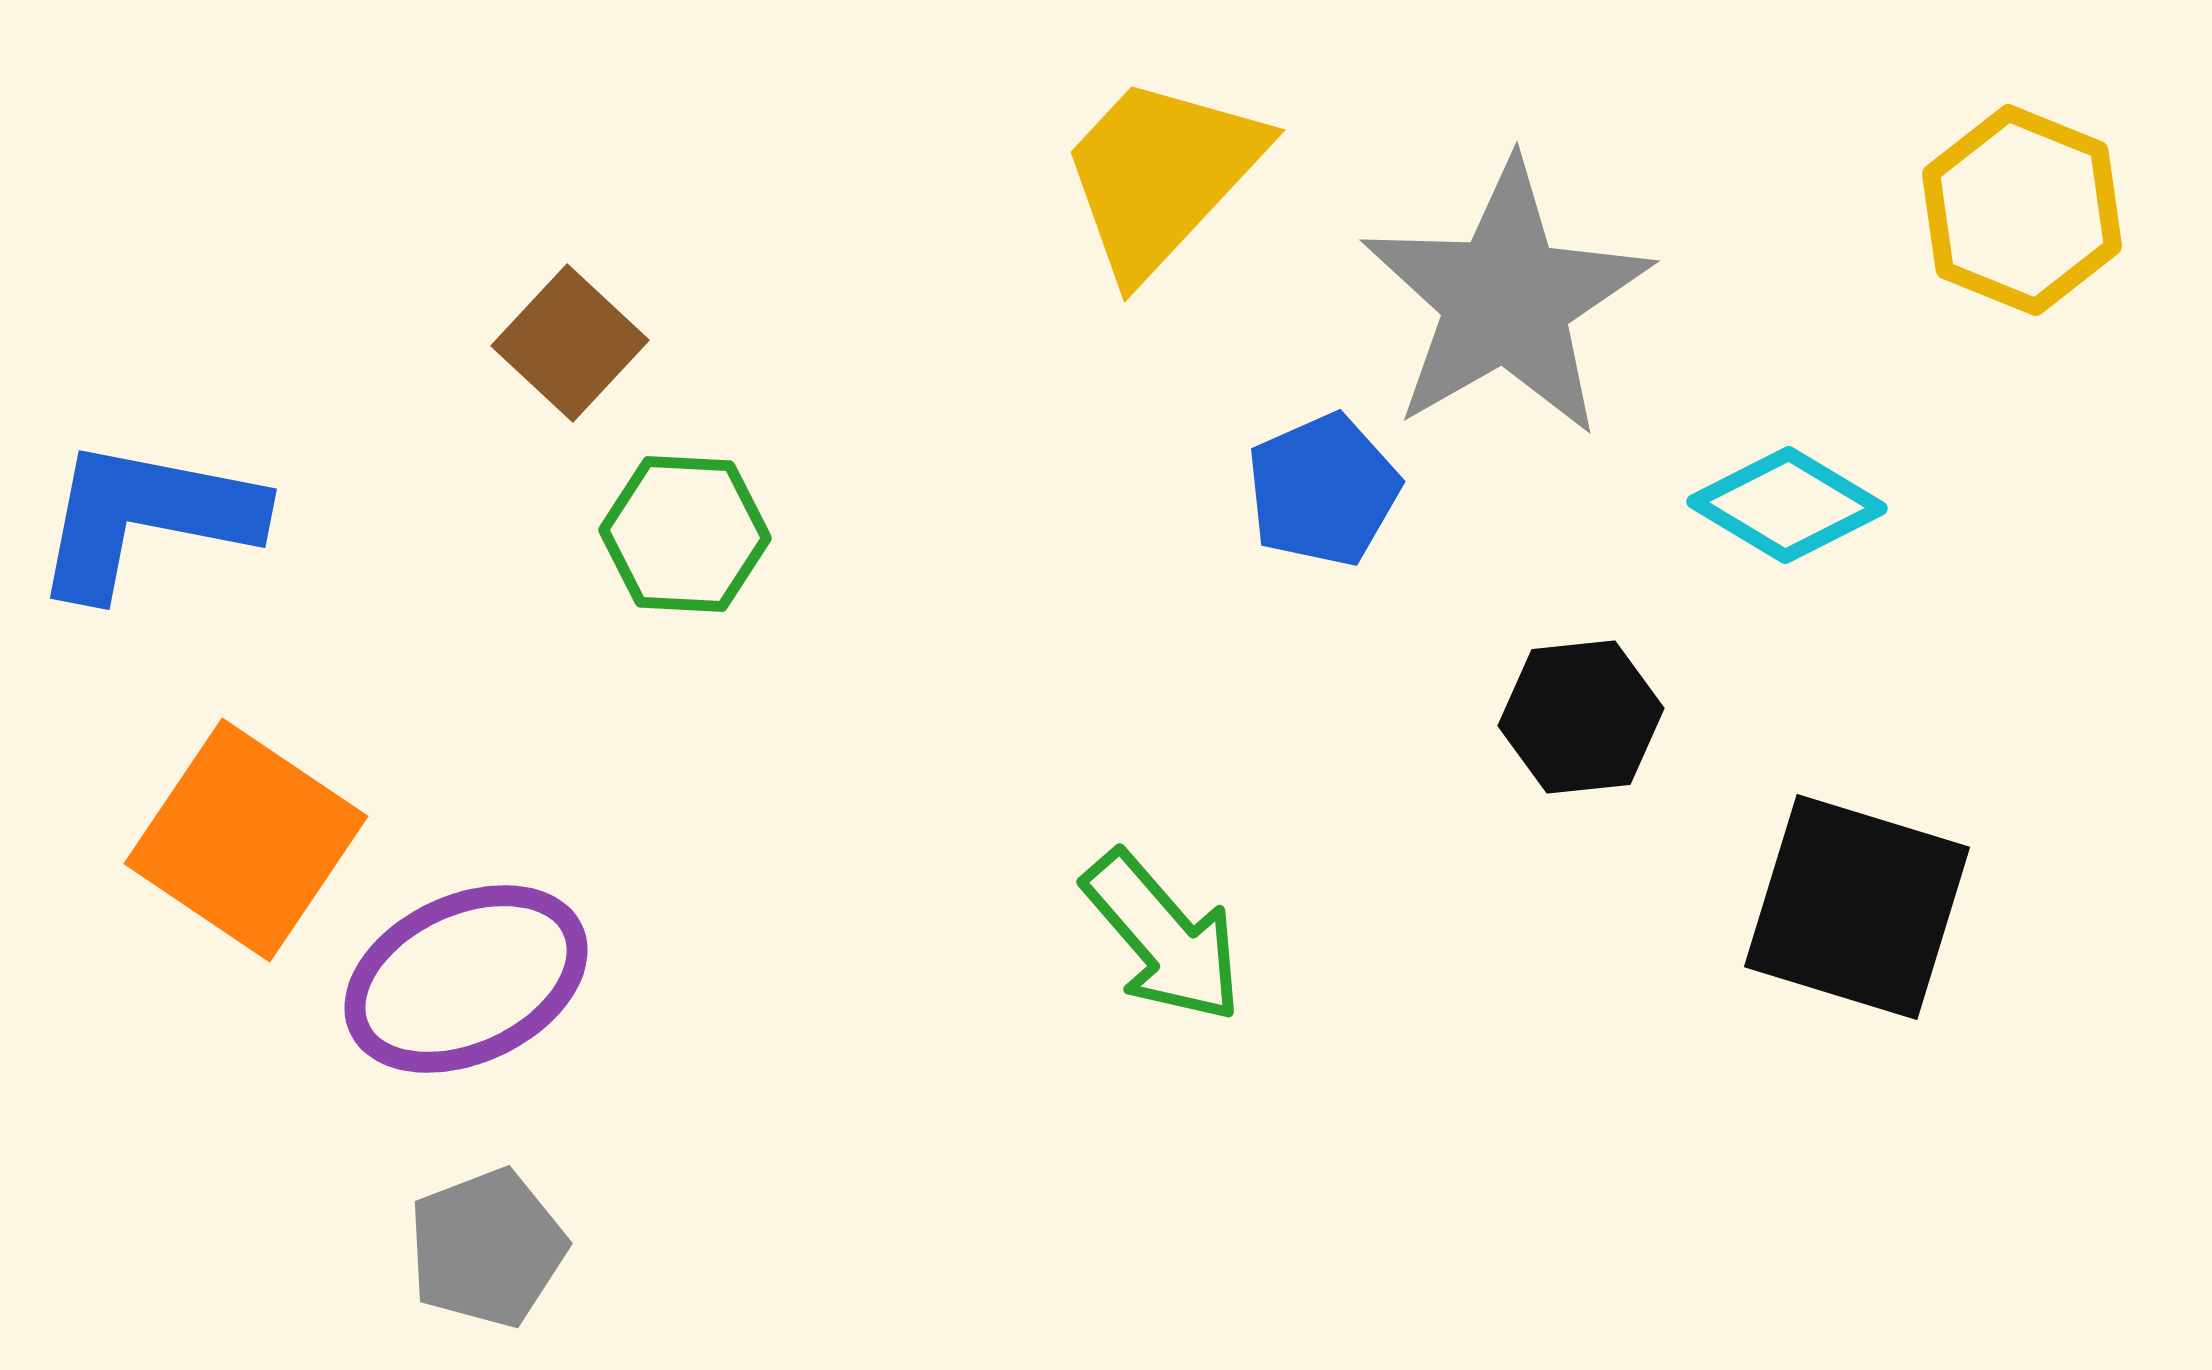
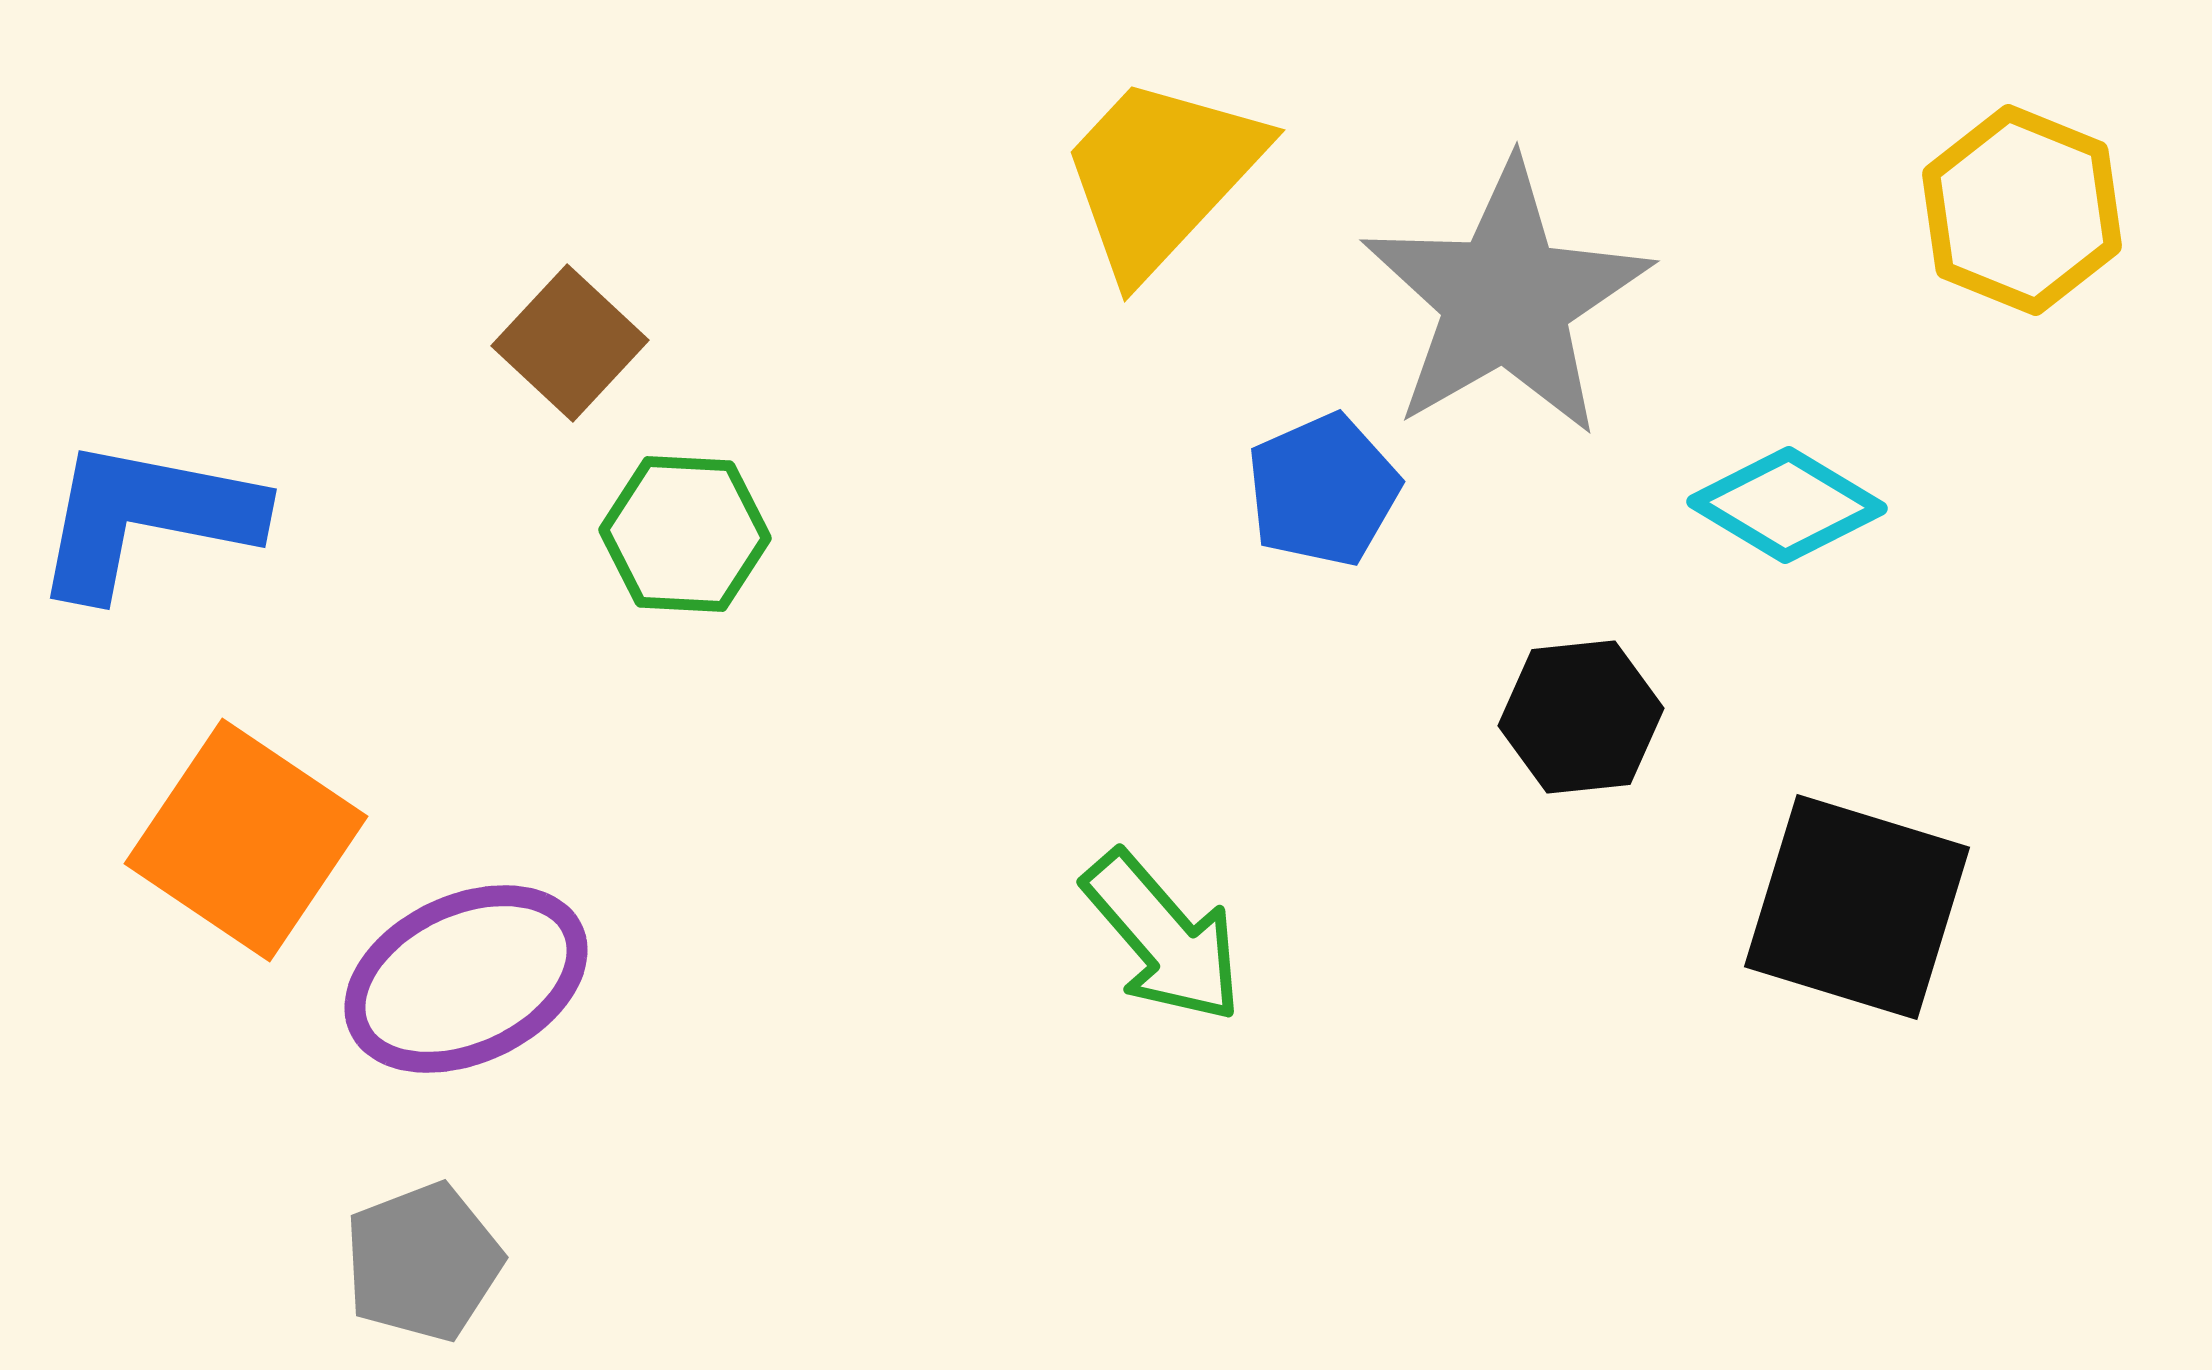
gray pentagon: moved 64 px left, 14 px down
